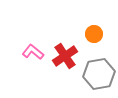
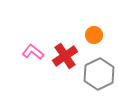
orange circle: moved 1 px down
gray hexagon: rotated 16 degrees counterclockwise
